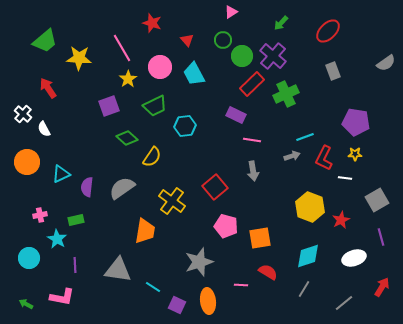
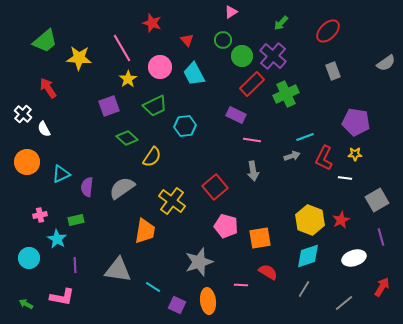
yellow hexagon at (310, 207): moved 13 px down
